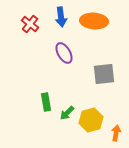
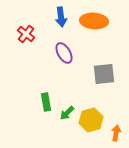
red cross: moved 4 px left, 10 px down
